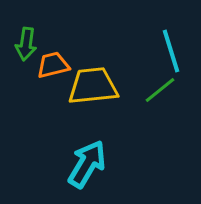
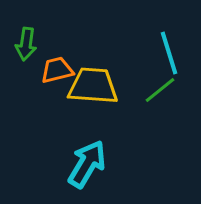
cyan line: moved 2 px left, 2 px down
orange trapezoid: moved 4 px right, 5 px down
yellow trapezoid: rotated 10 degrees clockwise
